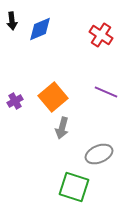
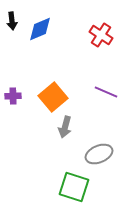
purple cross: moved 2 px left, 5 px up; rotated 28 degrees clockwise
gray arrow: moved 3 px right, 1 px up
